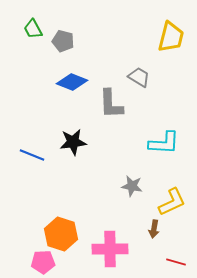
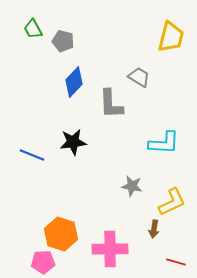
blue diamond: moved 2 px right; rotated 68 degrees counterclockwise
